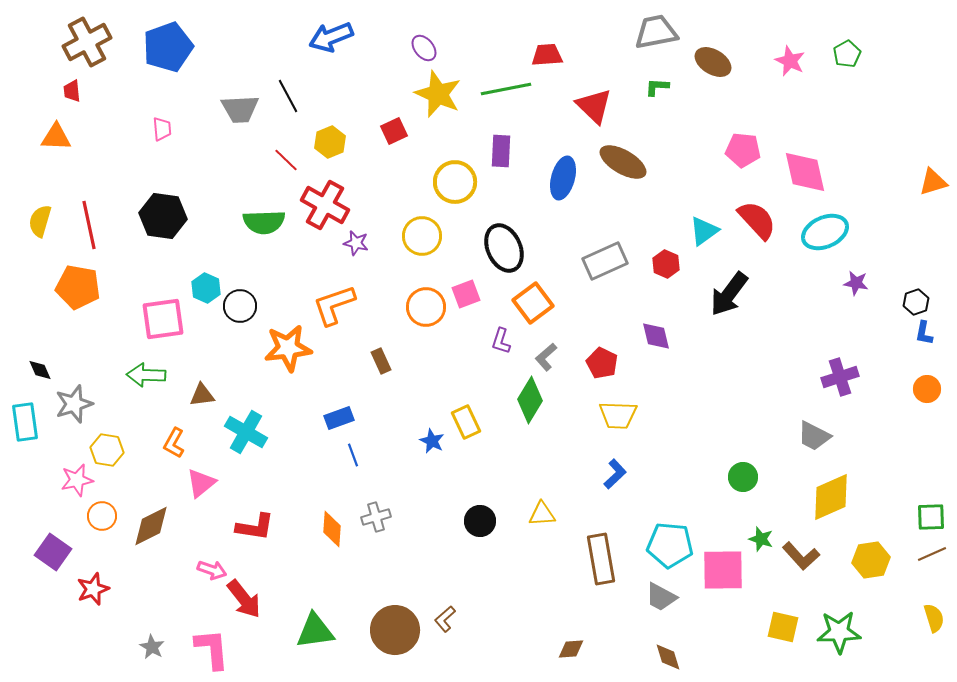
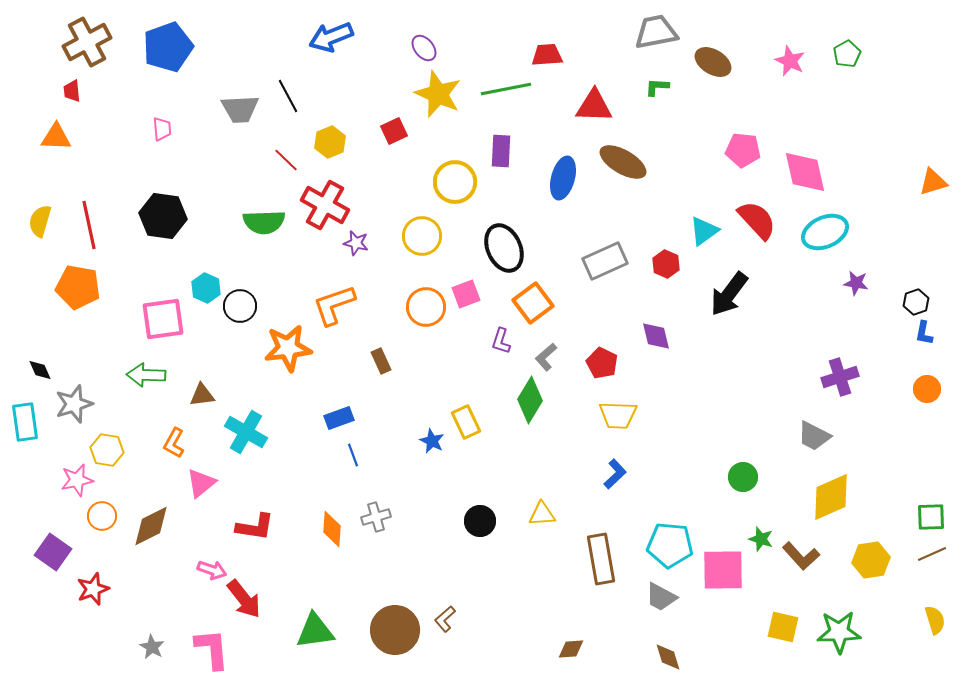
red triangle at (594, 106): rotated 42 degrees counterclockwise
yellow semicircle at (934, 618): moved 1 px right, 2 px down
